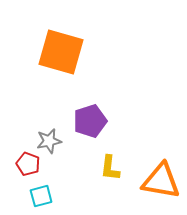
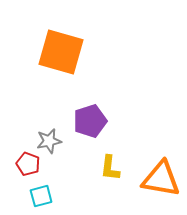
orange triangle: moved 2 px up
